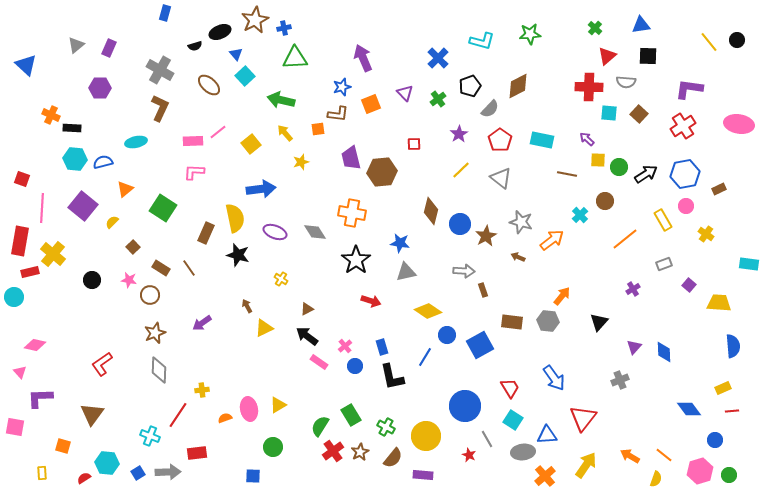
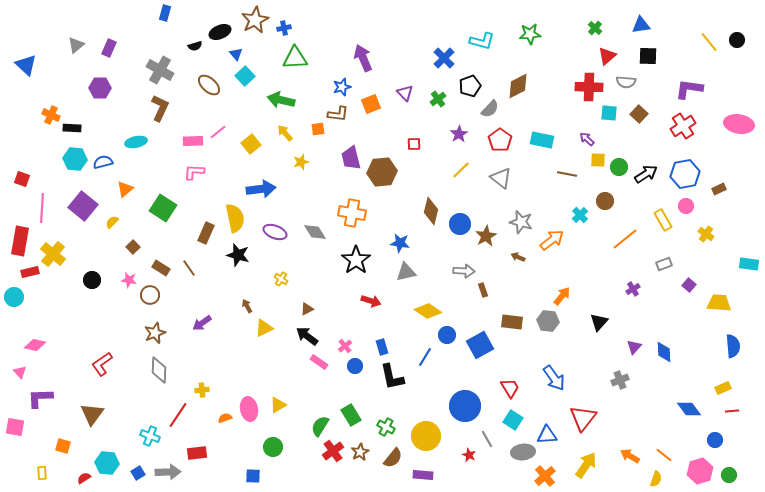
blue cross at (438, 58): moved 6 px right
